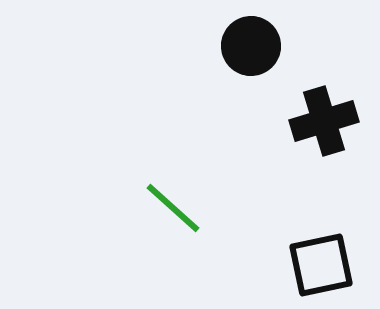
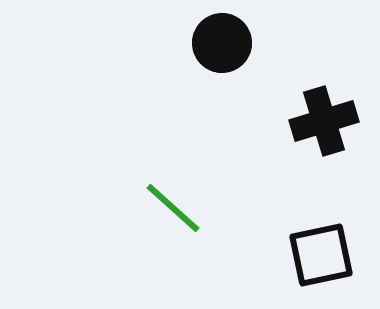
black circle: moved 29 px left, 3 px up
black square: moved 10 px up
